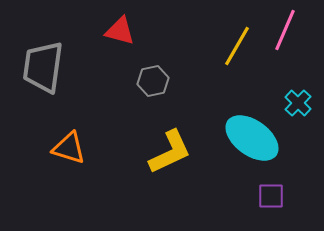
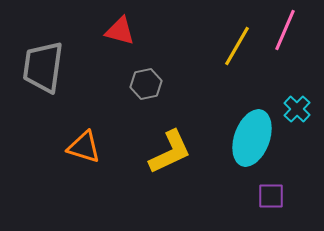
gray hexagon: moved 7 px left, 3 px down
cyan cross: moved 1 px left, 6 px down
cyan ellipse: rotated 74 degrees clockwise
orange triangle: moved 15 px right, 1 px up
